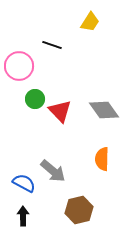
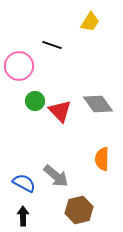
green circle: moved 2 px down
gray diamond: moved 6 px left, 6 px up
gray arrow: moved 3 px right, 5 px down
